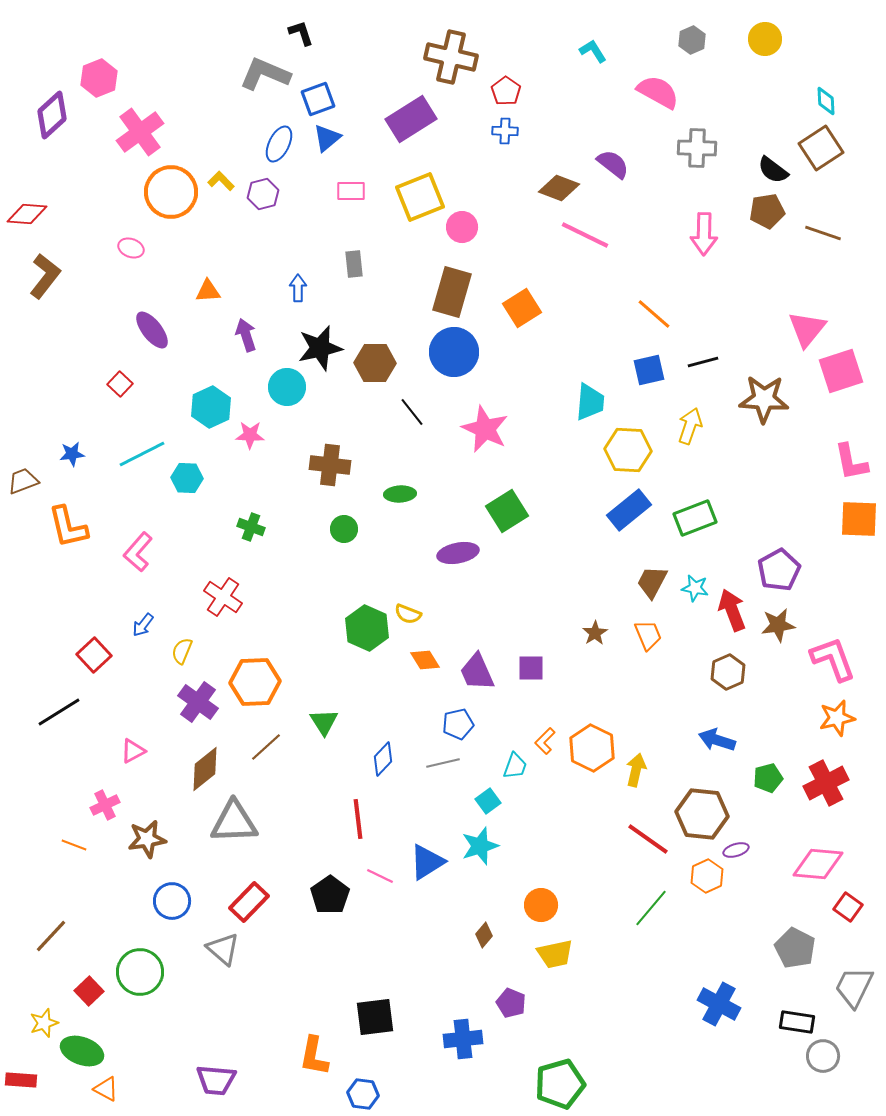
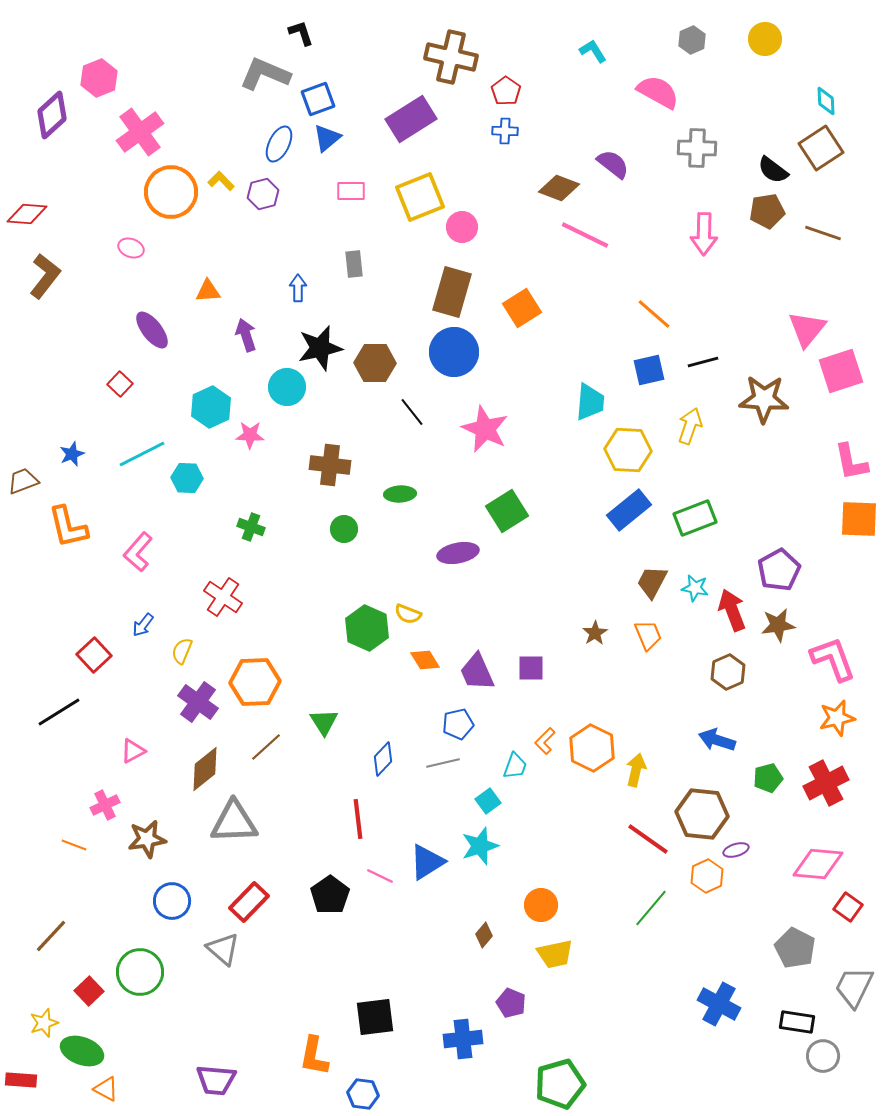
blue star at (72, 454): rotated 15 degrees counterclockwise
